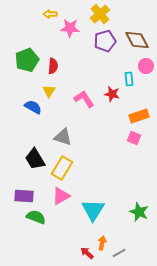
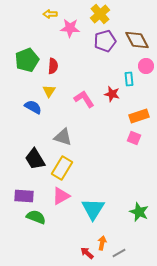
cyan triangle: moved 1 px up
